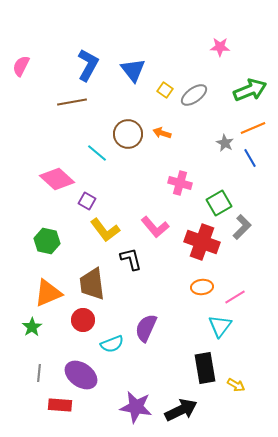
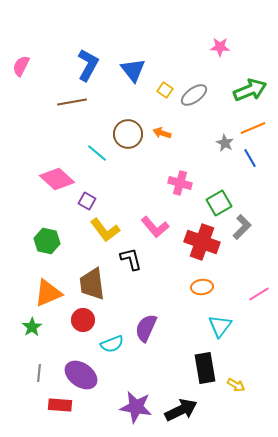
pink line: moved 24 px right, 3 px up
